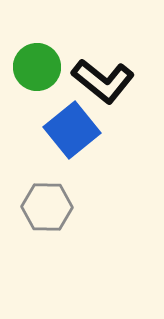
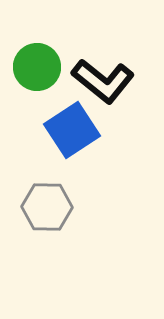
blue square: rotated 6 degrees clockwise
